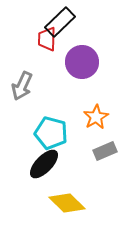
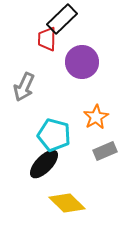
black rectangle: moved 2 px right, 3 px up
gray arrow: moved 2 px right, 1 px down
cyan pentagon: moved 3 px right, 2 px down
